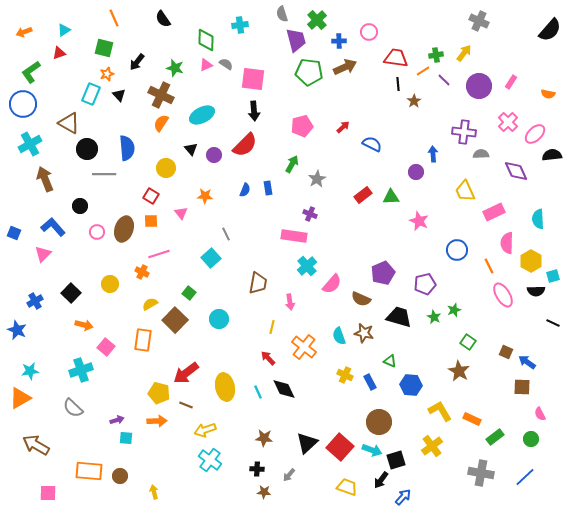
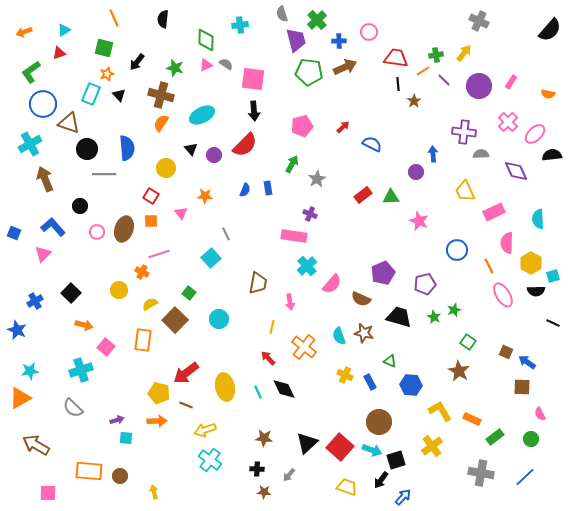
black semicircle at (163, 19): rotated 42 degrees clockwise
brown cross at (161, 95): rotated 10 degrees counterclockwise
blue circle at (23, 104): moved 20 px right
brown triangle at (69, 123): rotated 10 degrees counterclockwise
yellow hexagon at (531, 261): moved 2 px down
yellow circle at (110, 284): moved 9 px right, 6 px down
